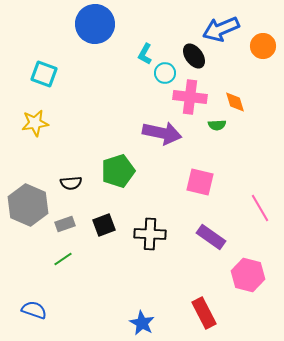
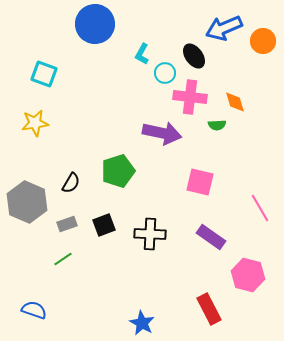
blue arrow: moved 3 px right, 1 px up
orange circle: moved 5 px up
cyan L-shape: moved 3 px left
black semicircle: rotated 55 degrees counterclockwise
gray hexagon: moved 1 px left, 3 px up
gray rectangle: moved 2 px right
red rectangle: moved 5 px right, 4 px up
